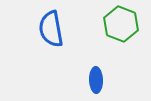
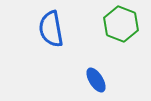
blue ellipse: rotated 30 degrees counterclockwise
